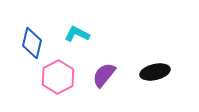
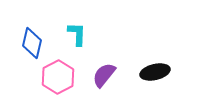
cyan L-shape: rotated 65 degrees clockwise
